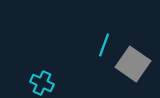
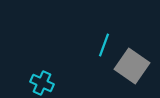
gray square: moved 1 px left, 2 px down
